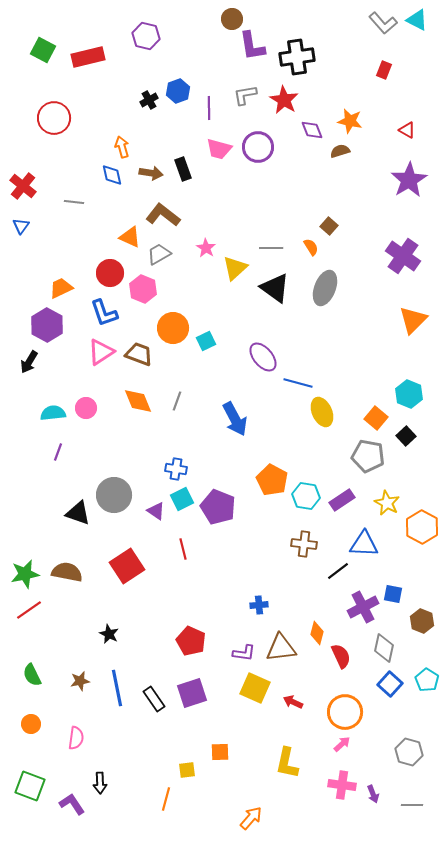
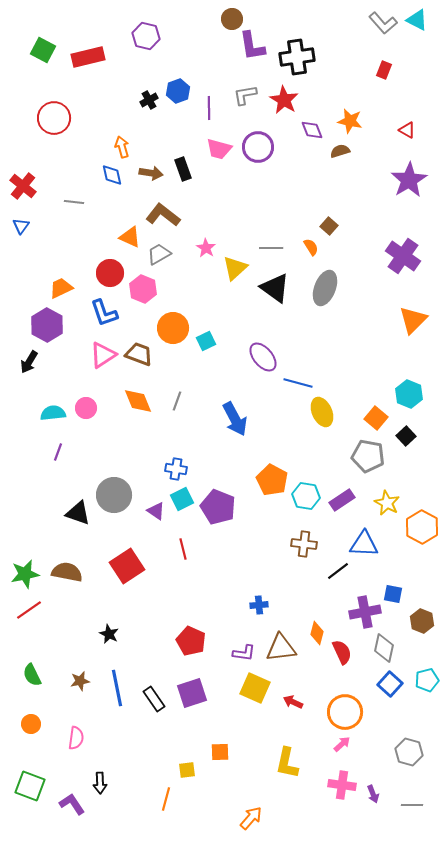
pink triangle at (101, 352): moved 2 px right, 3 px down
purple cross at (363, 607): moved 2 px right, 5 px down; rotated 16 degrees clockwise
red semicircle at (341, 656): moved 1 px right, 4 px up
cyan pentagon at (427, 680): rotated 25 degrees clockwise
